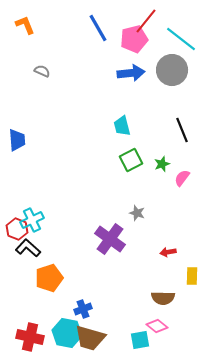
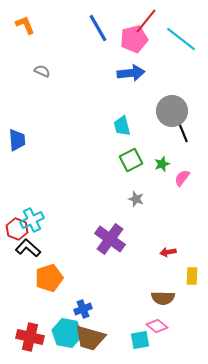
gray circle: moved 41 px down
gray star: moved 1 px left, 14 px up
